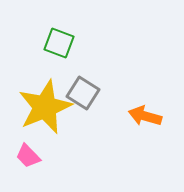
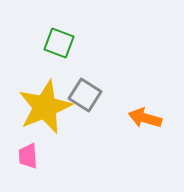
gray square: moved 2 px right, 2 px down
orange arrow: moved 2 px down
pink trapezoid: rotated 40 degrees clockwise
